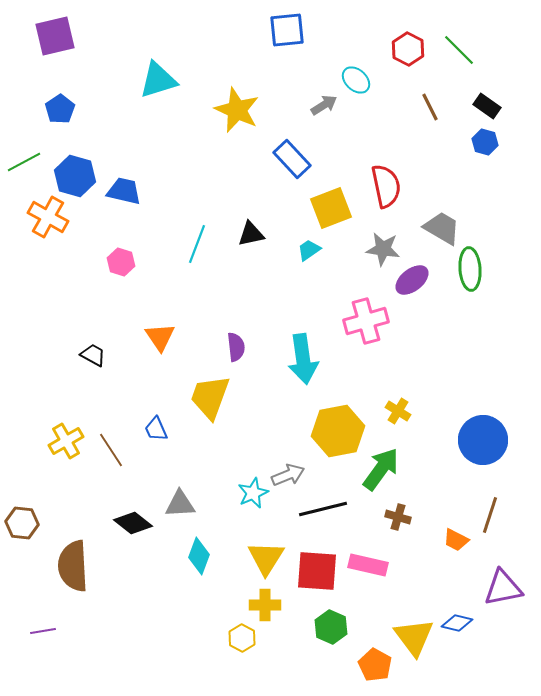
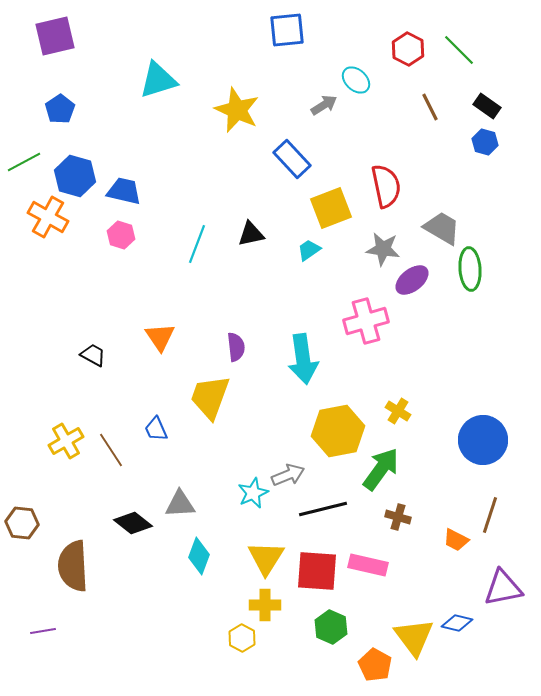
pink hexagon at (121, 262): moved 27 px up
